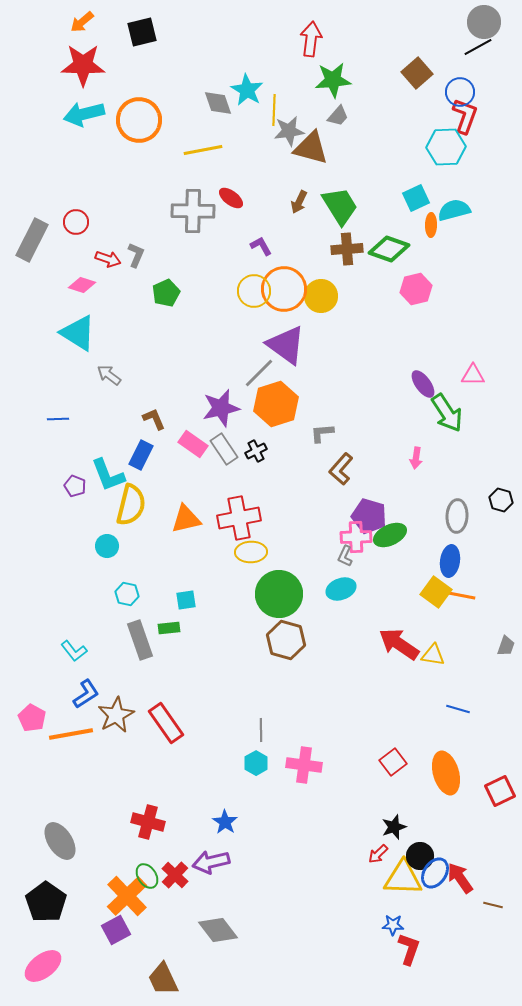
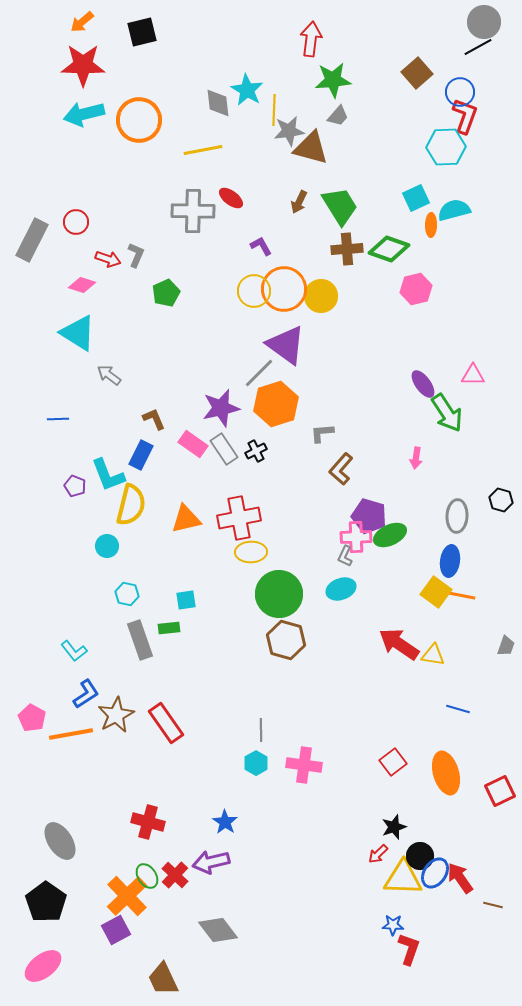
gray diamond at (218, 103): rotated 12 degrees clockwise
